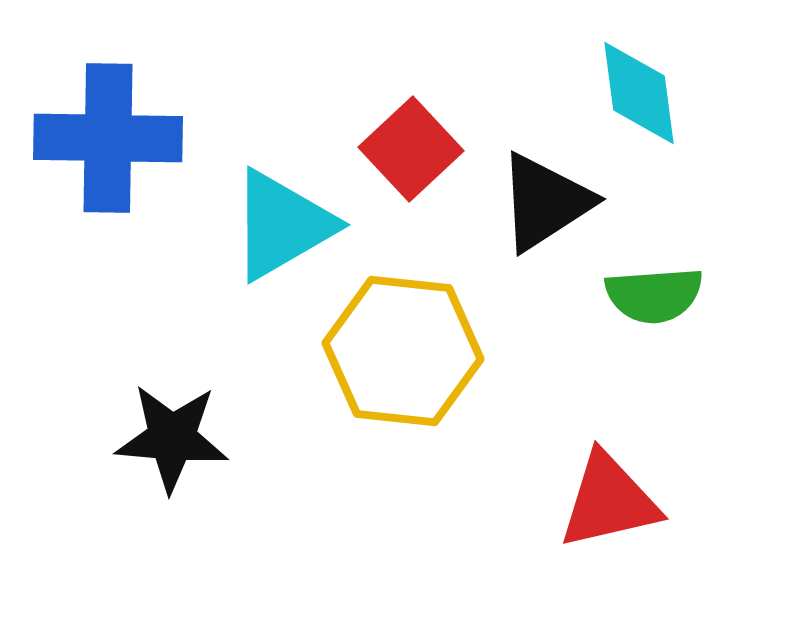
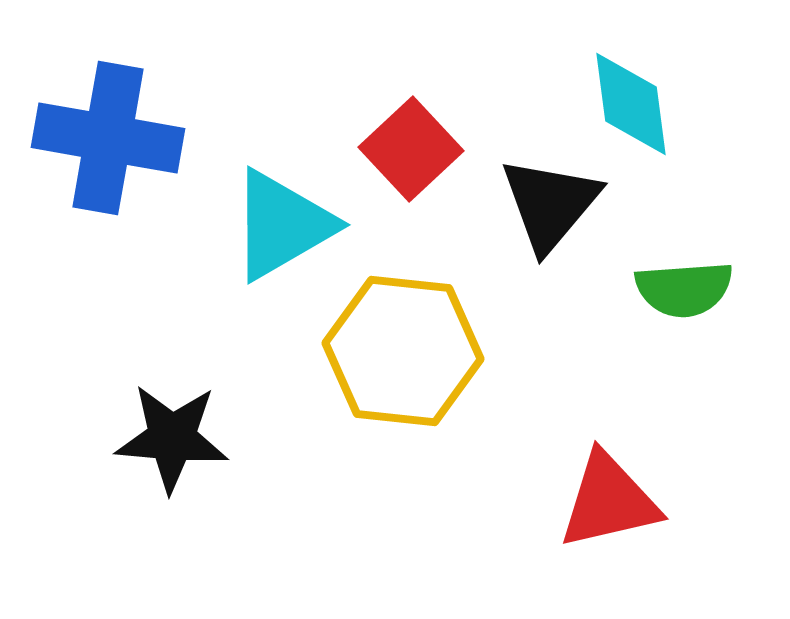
cyan diamond: moved 8 px left, 11 px down
blue cross: rotated 9 degrees clockwise
black triangle: moved 5 px right, 2 px down; rotated 17 degrees counterclockwise
green semicircle: moved 30 px right, 6 px up
